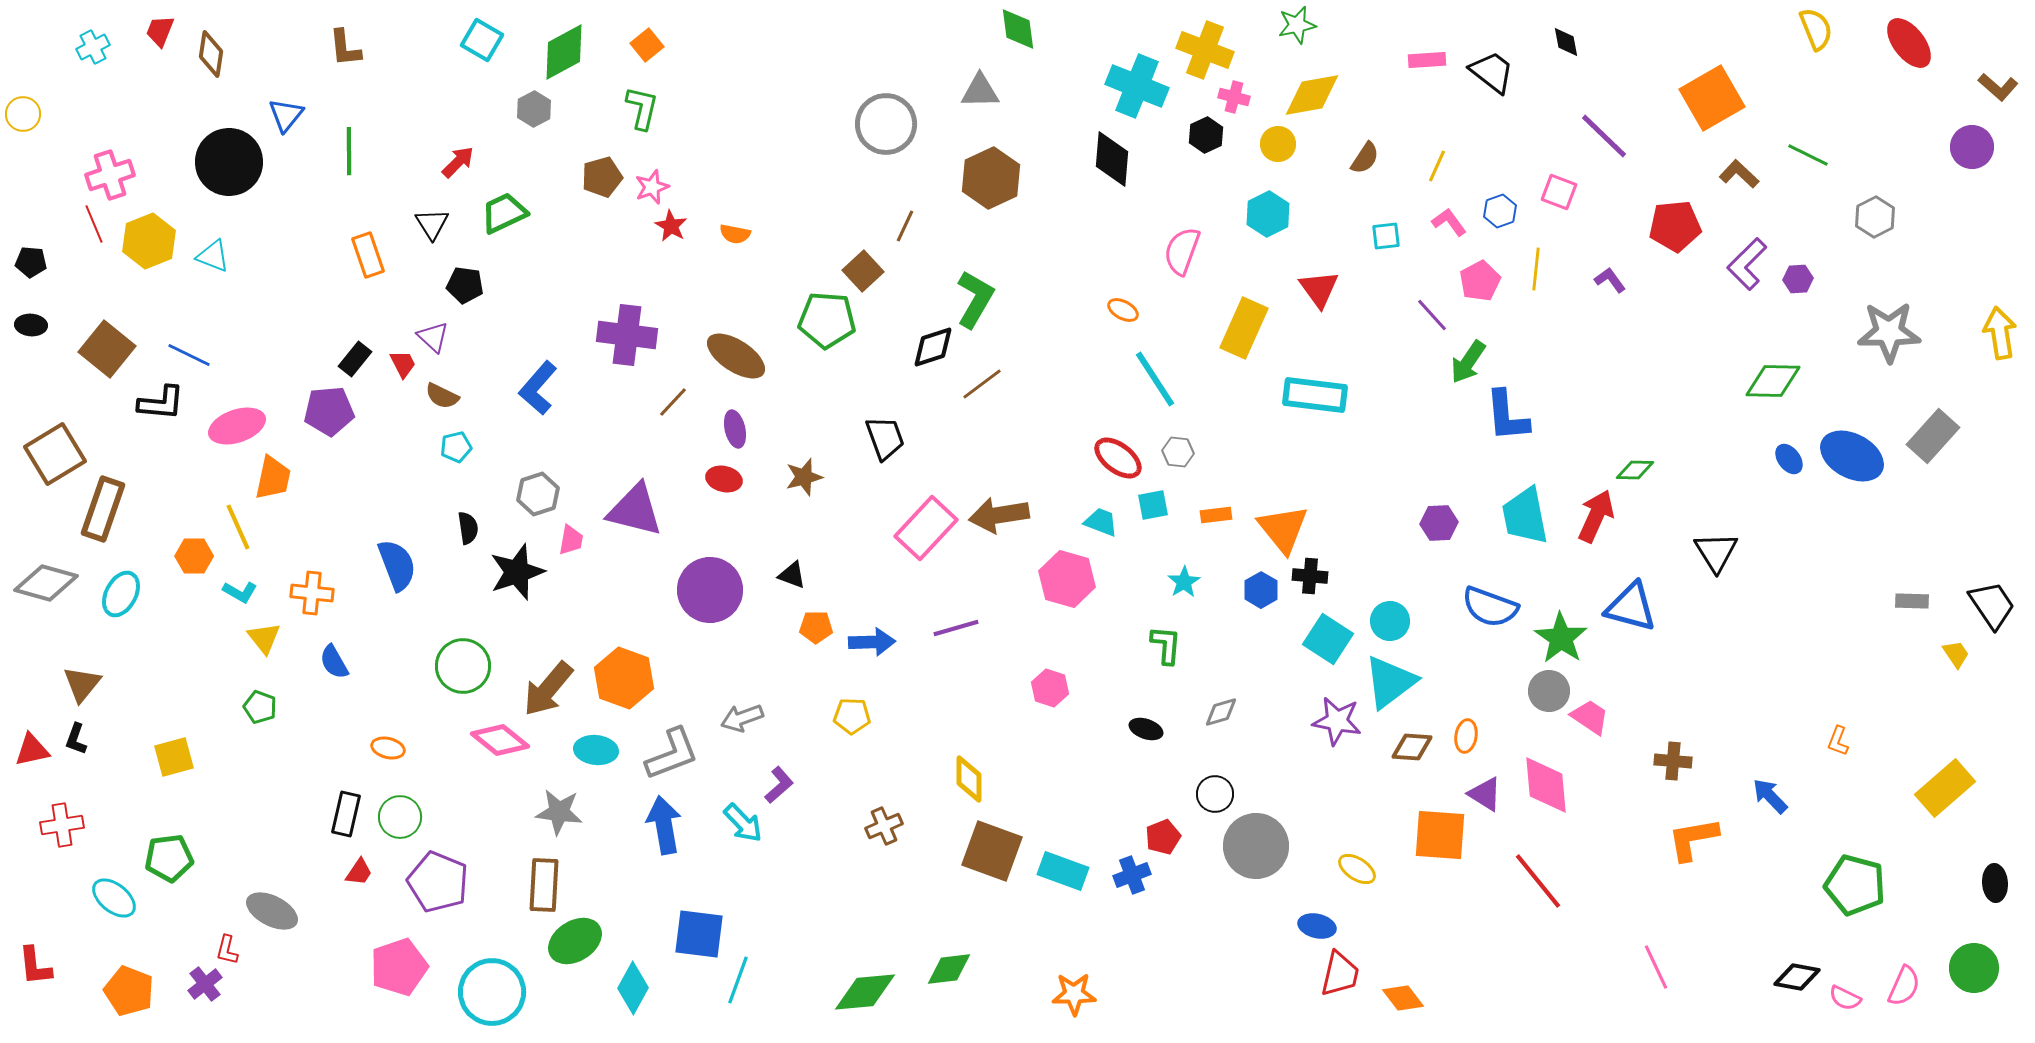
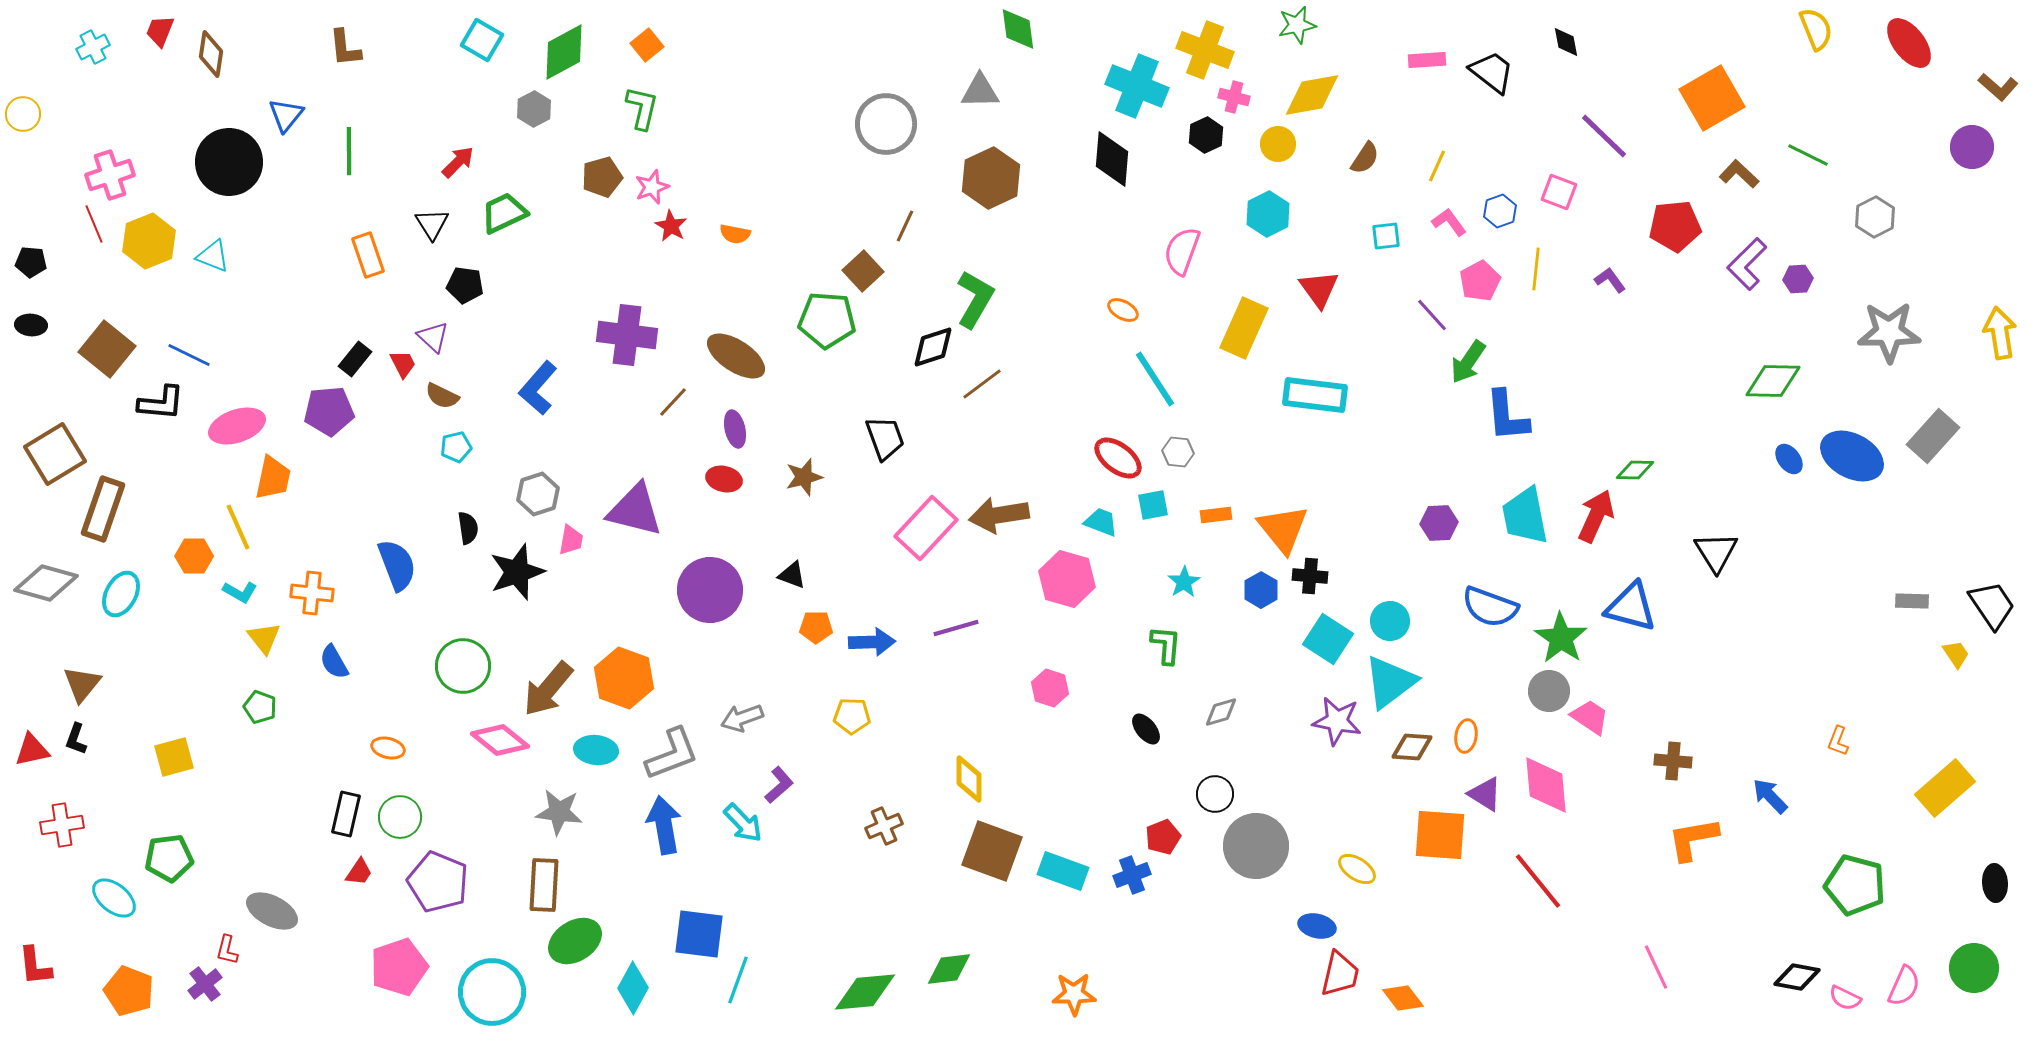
black ellipse at (1146, 729): rotated 32 degrees clockwise
